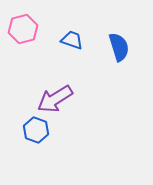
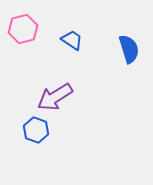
blue trapezoid: rotated 15 degrees clockwise
blue semicircle: moved 10 px right, 2 px down
purple arrow: moved 2 px up
